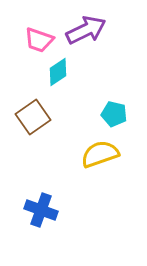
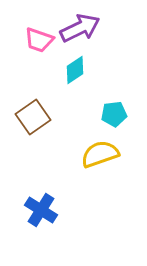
purple arrow: moved 6 px left, 2 px up
cyan diamond: moved 17 px right, 2 px up
cyan pentagon: rotated 20 degrees counterclockwise
blue cross: rotated 12 degrees clockwise
